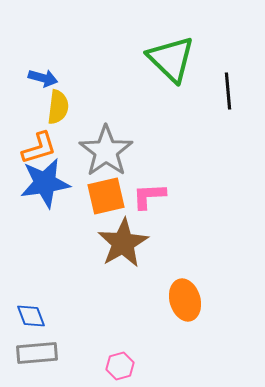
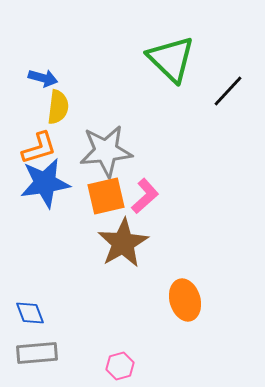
black line: rotated 48 degrees clockwise
gray star: rotated 30 degrees clockwise
pink L-shape: moved 4 px left; rotated 141 degrees clockwise
blue diamond: moved 1 px left, 3 px up
